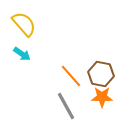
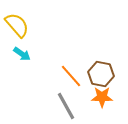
yellow semicircle: moved 7 px left, 1 px down
